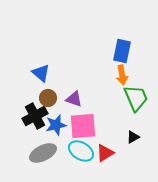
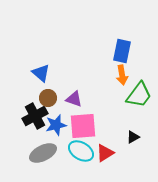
green trapezoid: moved 3 px right, 3 px up; rotated 60 degrees clockwise
